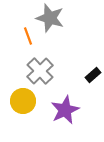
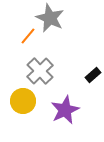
gray star: rotated 8 degrees clockwise
orange line: rotated 60 degrees clockwise
